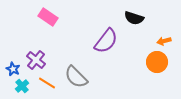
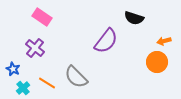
pink rectangle: moved 6 px left
purple cross: moved 1 px left, 12 px up
cyan cross: moved 1 px right, 2 px down
